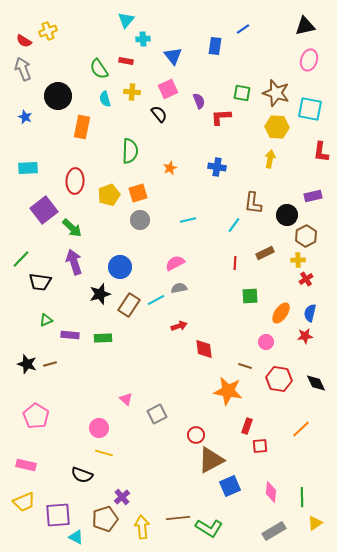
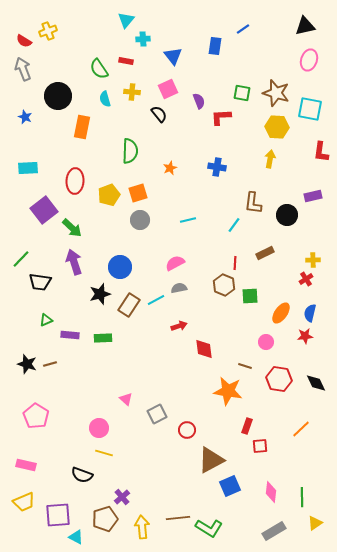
brown hexagon at (306, 236): moved 82 px left, 49 px down; rotated 10 degrees counterclockwise
yellow cross at (298, 260): moved 15 px right
red circle at (196, 435): moved 9 px left, 5 px up
